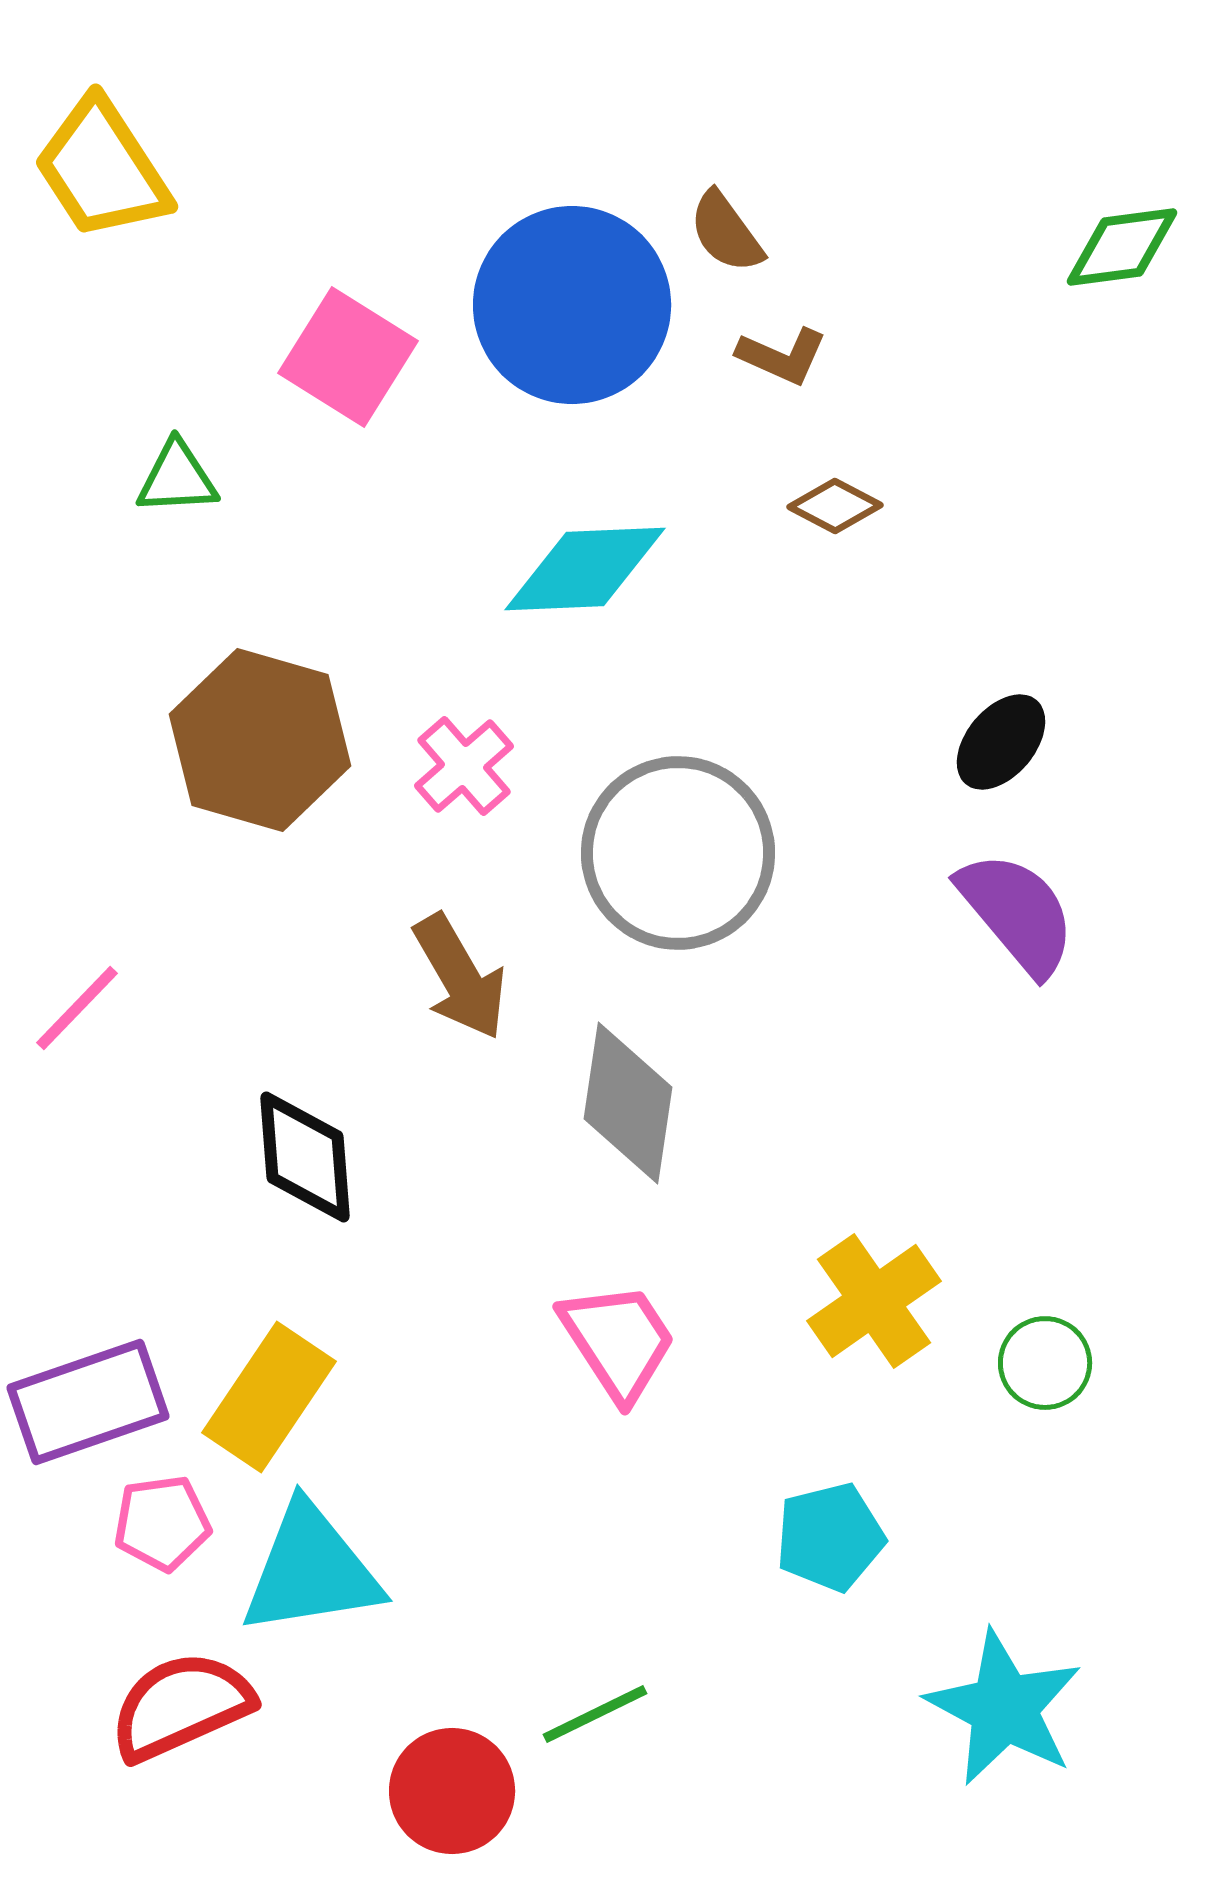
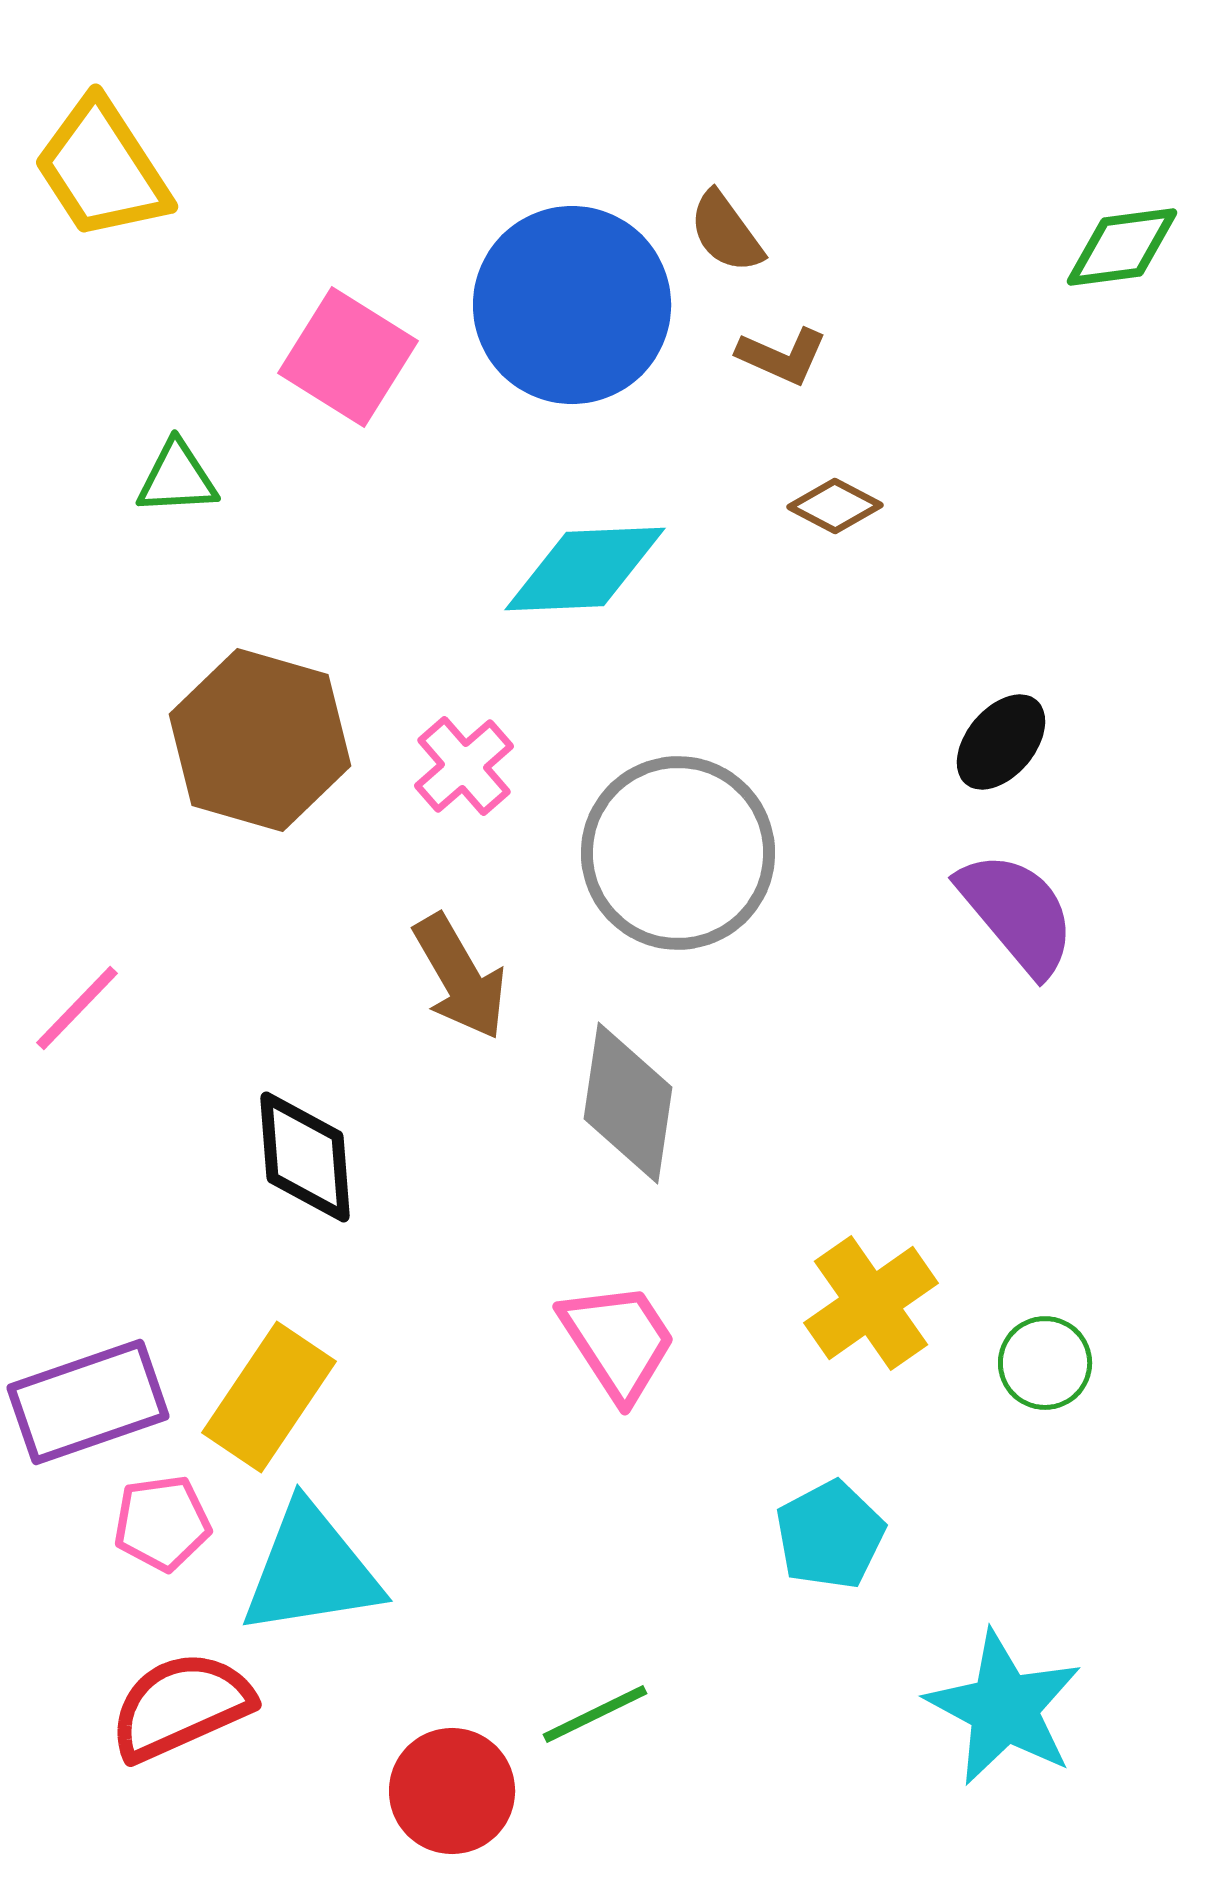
yellow cross: moved 3 px left, 2 px down
cyan pentagon: moved 2 px up; rotated 14 degrees counterclockwise
